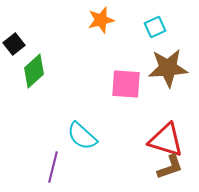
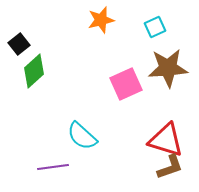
black square: moved 5 px right
pink square: rotated 28 degrees counterclockwise
purple line: rotated 68 degrees clockwise
